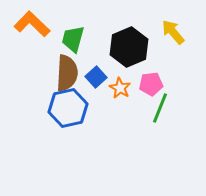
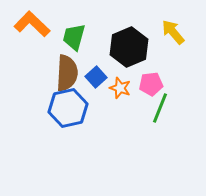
green trapezoid: moved 1 px right, 2 px up
orange star: rotated 10 degrees counterclockwise
